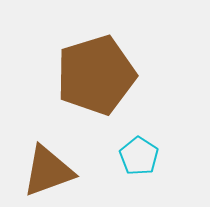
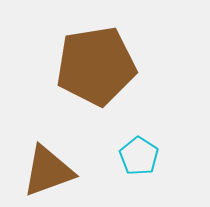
brown pentagon: moved 9 px up; rotated 8 degrees clockwise
